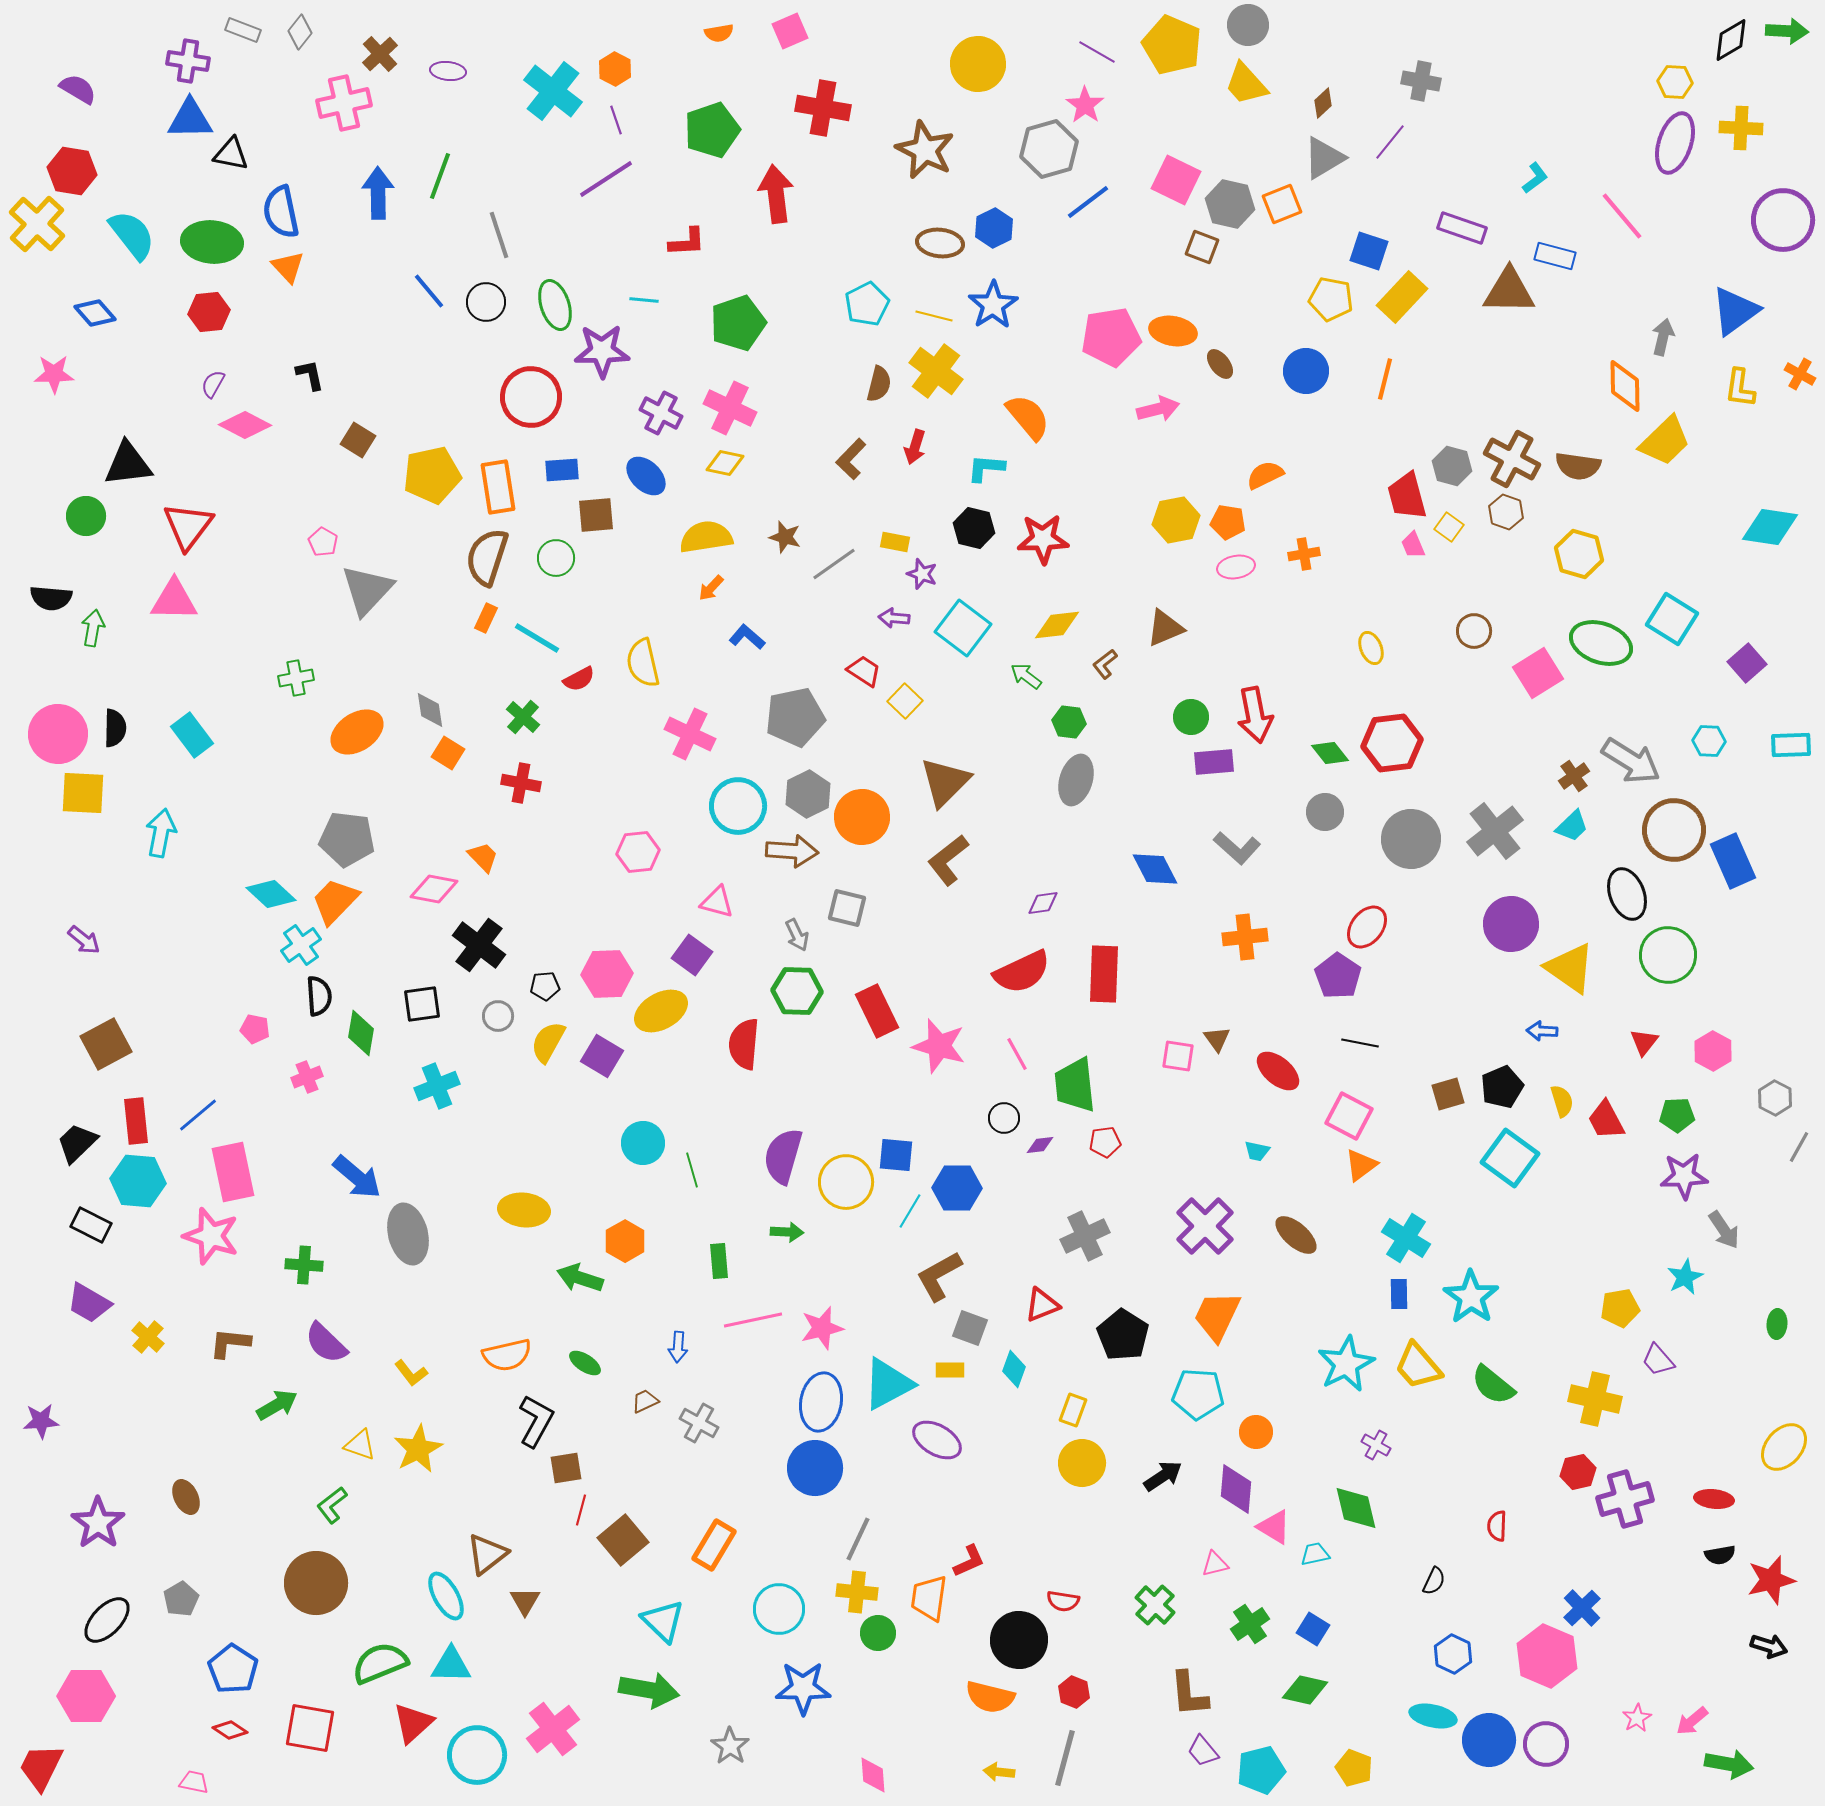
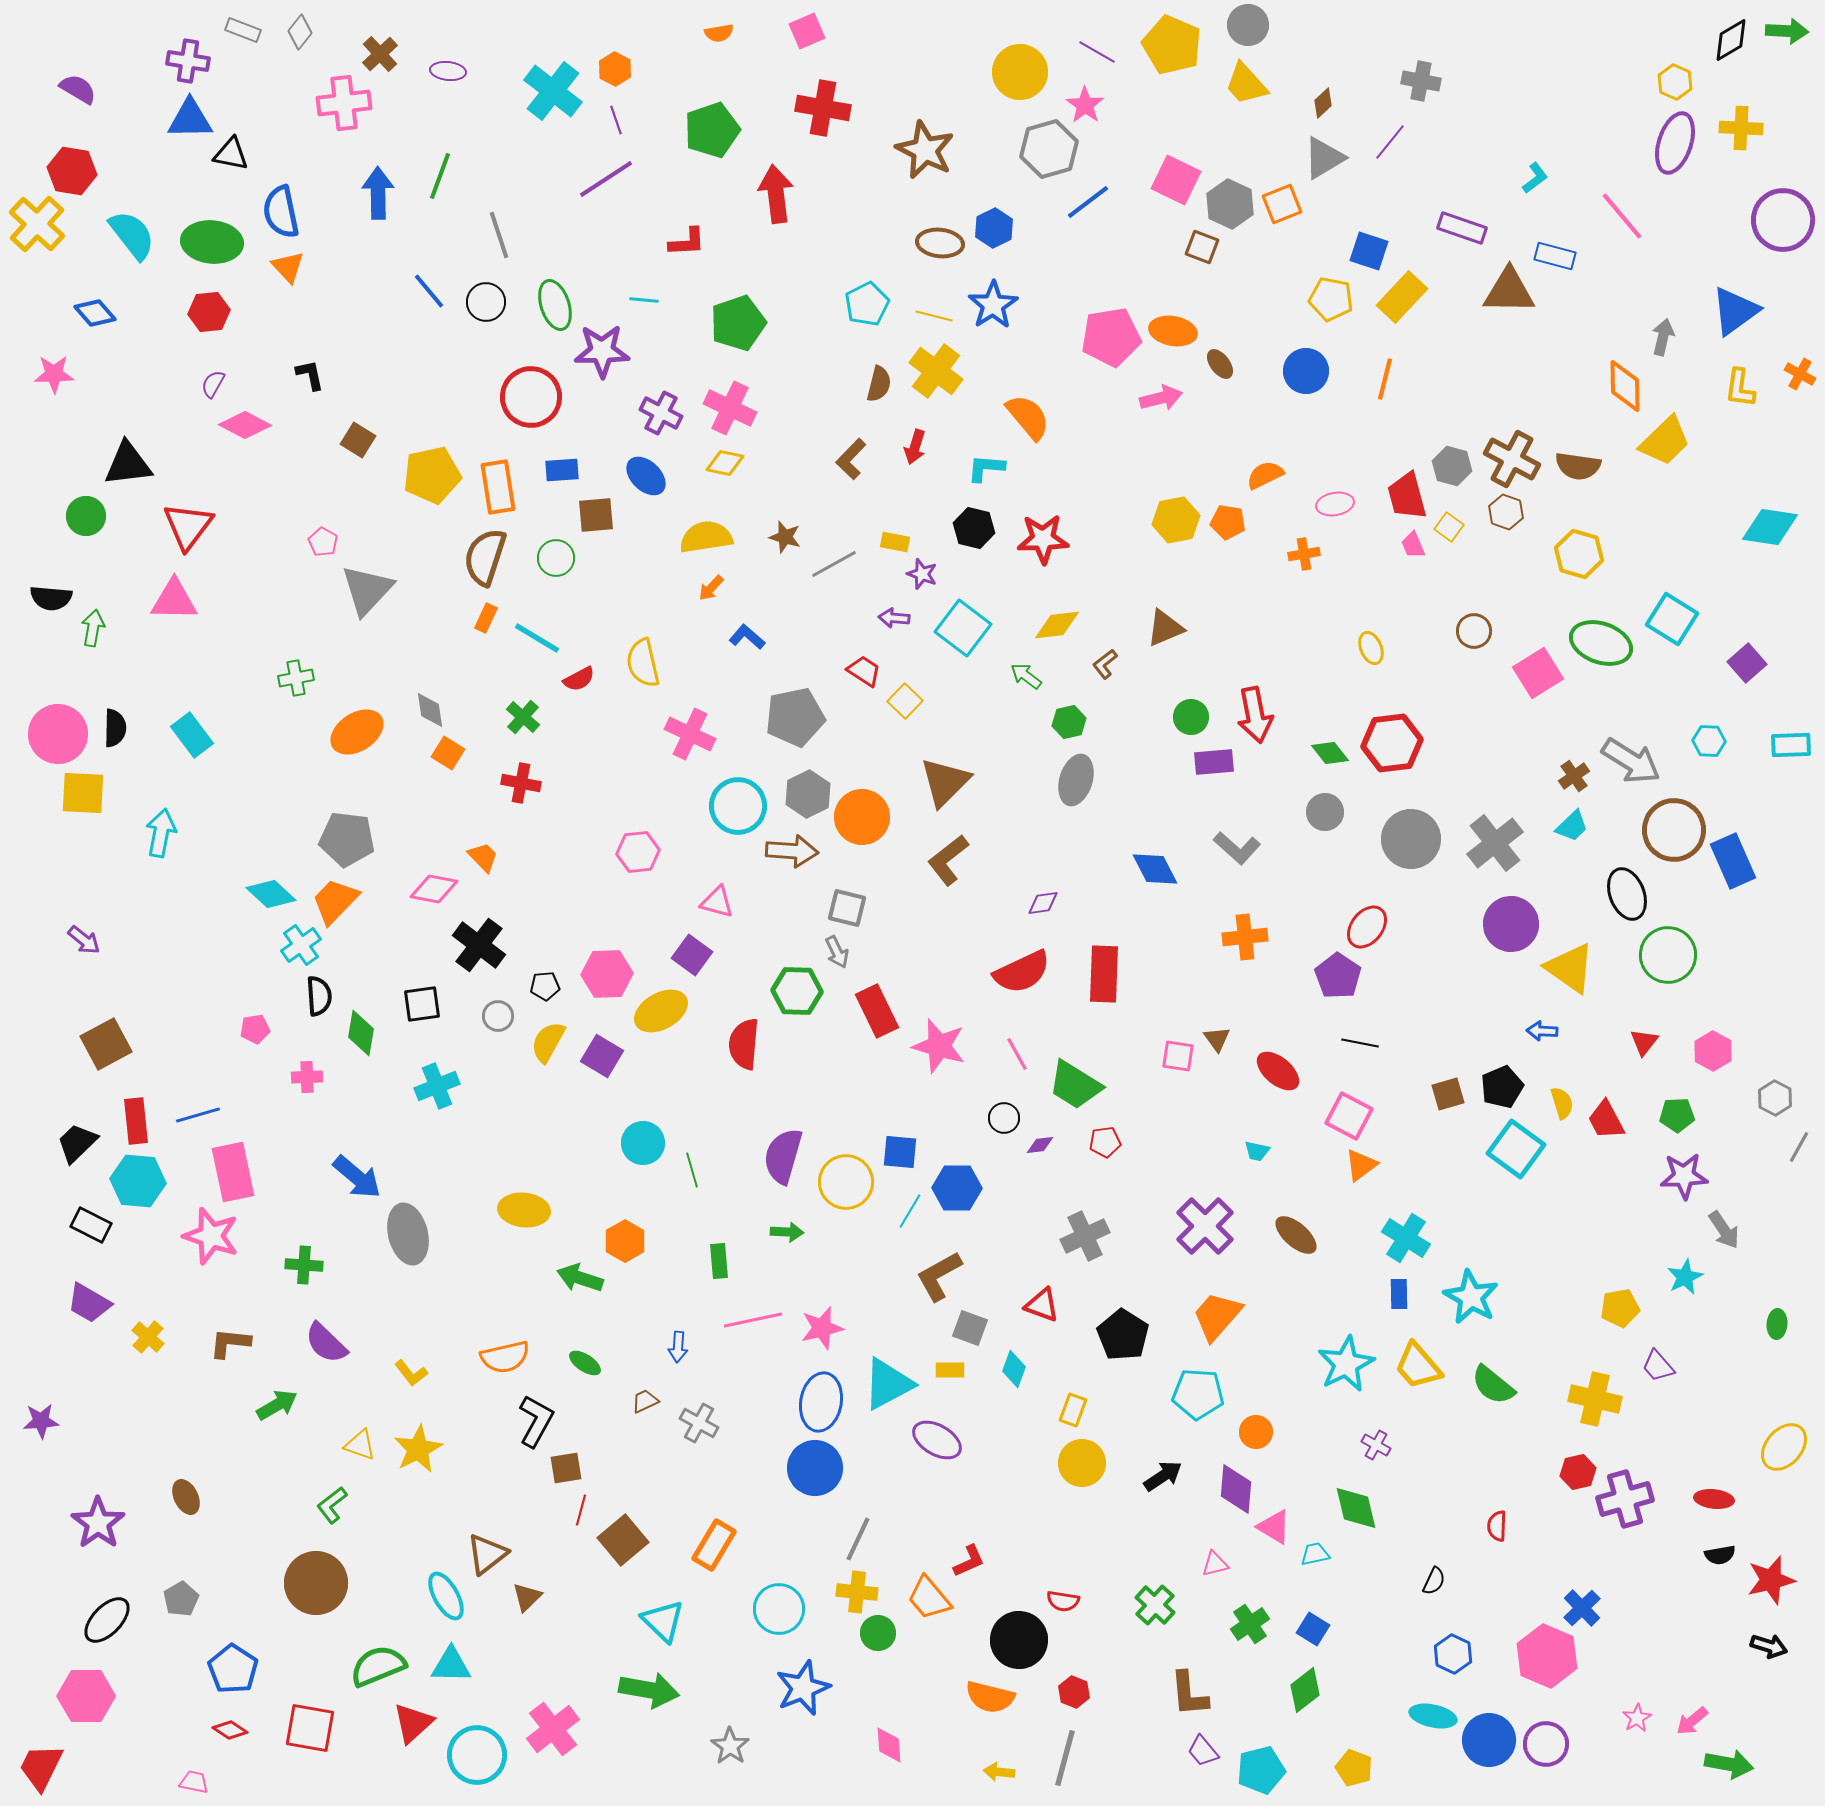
pink square at (790, 31): moved 17 px right
yellow circle at (978, 64): moved 42 px right, 8 px down
yellow hexagon at (1675, 82): rotated 20 degrees clockwise
pink cross at (344, 103): rotated 6 degrees clockwise
gray hexagon at (1230, 204): rotated 12 degrees clockwise
pink arrow at (1158, 409): moved 3 px right, 11 px up
brown semicircle at (487, 557): moved 2 px left
gray line at (834, 564): rotated 6 degrees clockwise
pink ellipse at (1236, 567): moved 99 px right, 63 px up
green hexagon at (1069, 722): rotated 20 degrees counterclockwise
gray cross at (1495, 831): moved 12 px down
gray arrow at (797, 935): moved 40 px right, 17 px down
pink pentagon at (255, 1029): rotated 20 degrees counterclockwise
pink cross at (307, 1077): rotated 20 degrees clockwise
green trapezoid at (1075, 1085): rotated 52 degrees counterclockwise
yellow semicircle at (1562, 1101): moved 2 px down
blue line at (198, 1115): rotated 24 degrees clockwise
blue square at (896, 1155): moved 4 px right, 3 px up
cyan square at (1510, 1158): moved 6 px right, 9 px up
cyan star at (1471, 1297): rotated 6 degrees counterclockwise
red triangle at (1042, 1305): rotated 42 degrees clockwise
orange trapezoid at (1217, 1316): rotated 16 degrees clockwise
orange semicircle at (507, 1355): moved 2 px left, 2 px down
purple trapezoid at (1658, 1360): moved 6 px down
orange trapezoid at (929, 1598): rotated 48 degrees counterclockwise
brown triangle at (525, 1601): moved 2 px right, 4 px up; rotated 16 degrees clockwise
green semicircle at (380, 1663): moved 2 px left, 3 px down
blue star at (803, 1688): rotated 22 degrees counterclockwise
green diamond at (1305, 1690): rotated 51 degrees counterclockwise
pink diamond at (873, 1775): moved 16 px right, 30 px up
